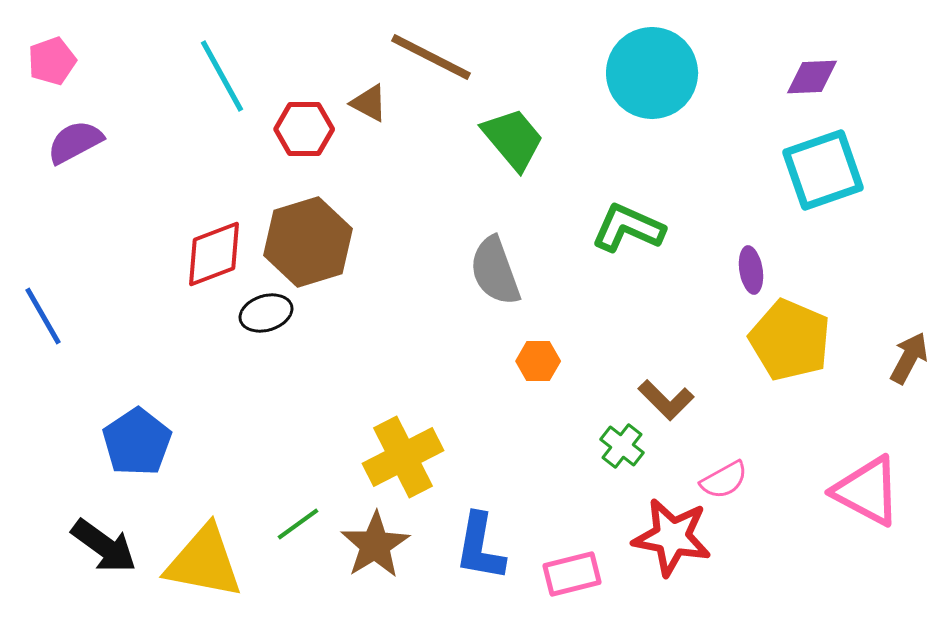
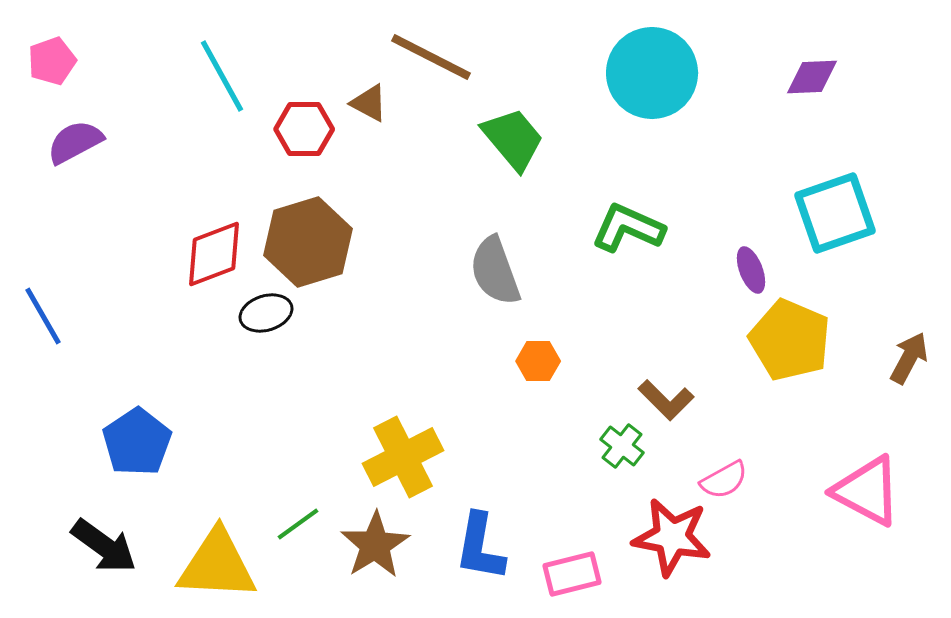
cyan square: moved 12 px right, 43 px down
purple ellipse: rotated 12 degrees counterclockwise
yellow triangle: moved 13 px right, 3 px down; rotated 8 degrees counterclockwise
